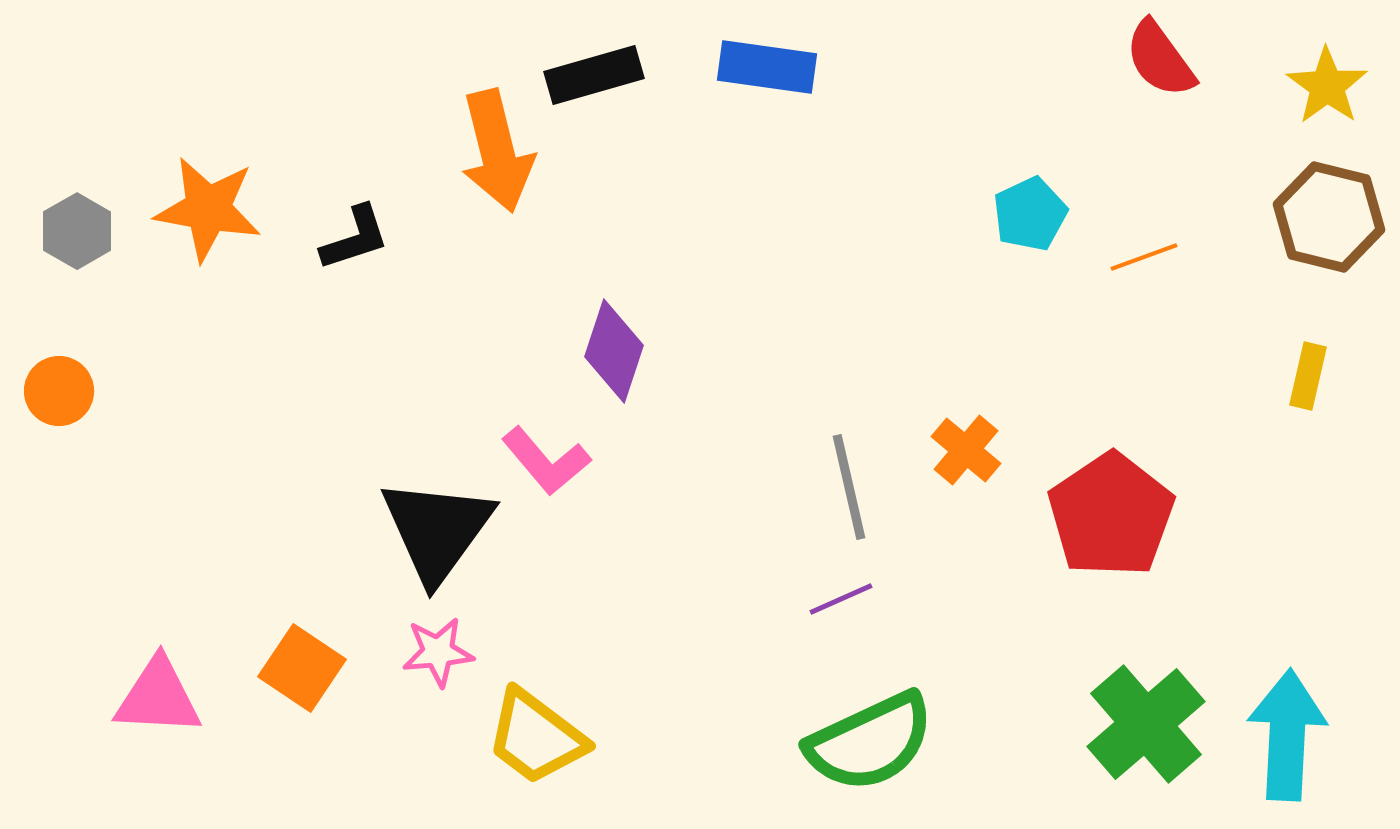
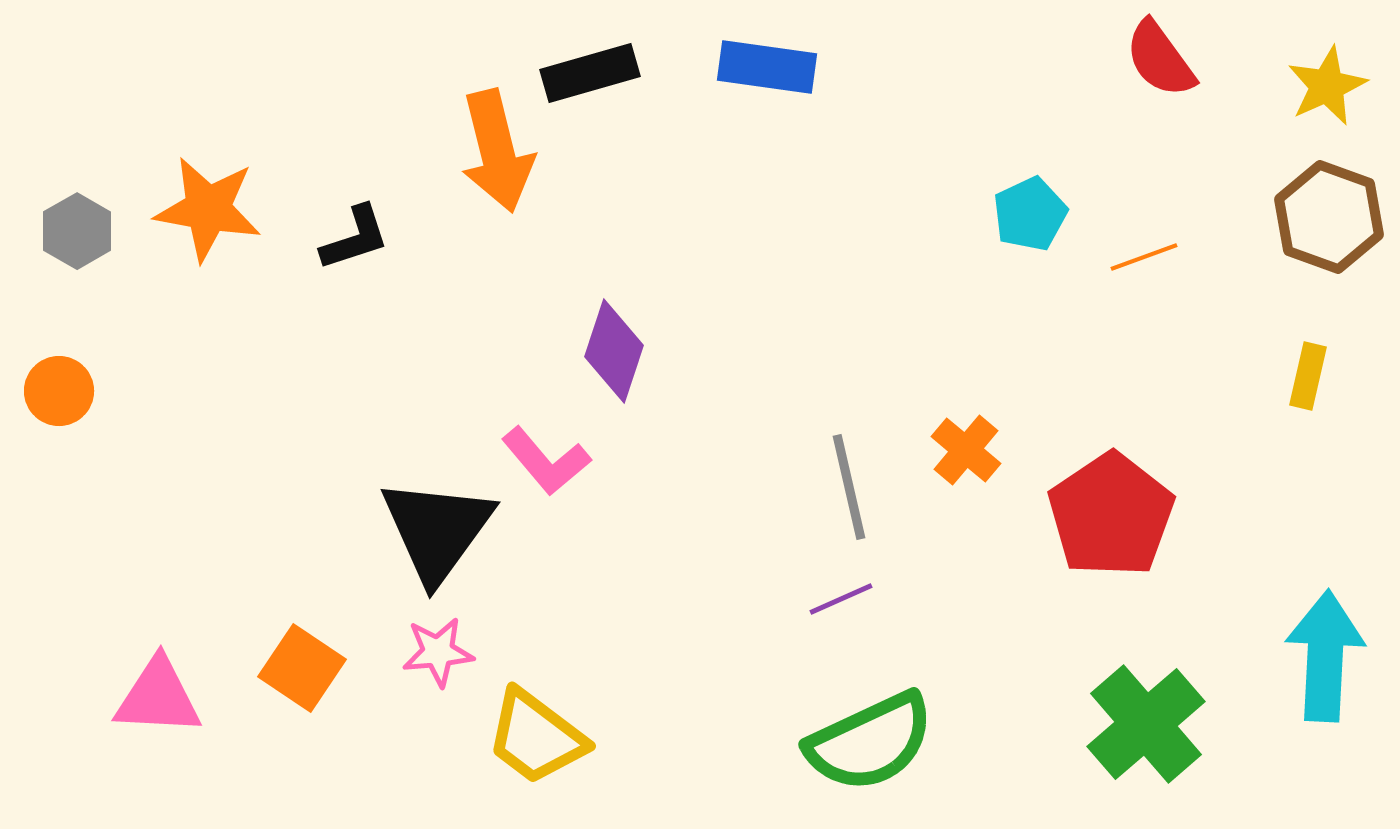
black rectangle: moved 4 px left, 2 px up
yellow star: rotated 12 degrees clockwise
brown hexagon: rotated 6 degrees clockwise
cyan arrow: moved 38 px right, 79 px up
